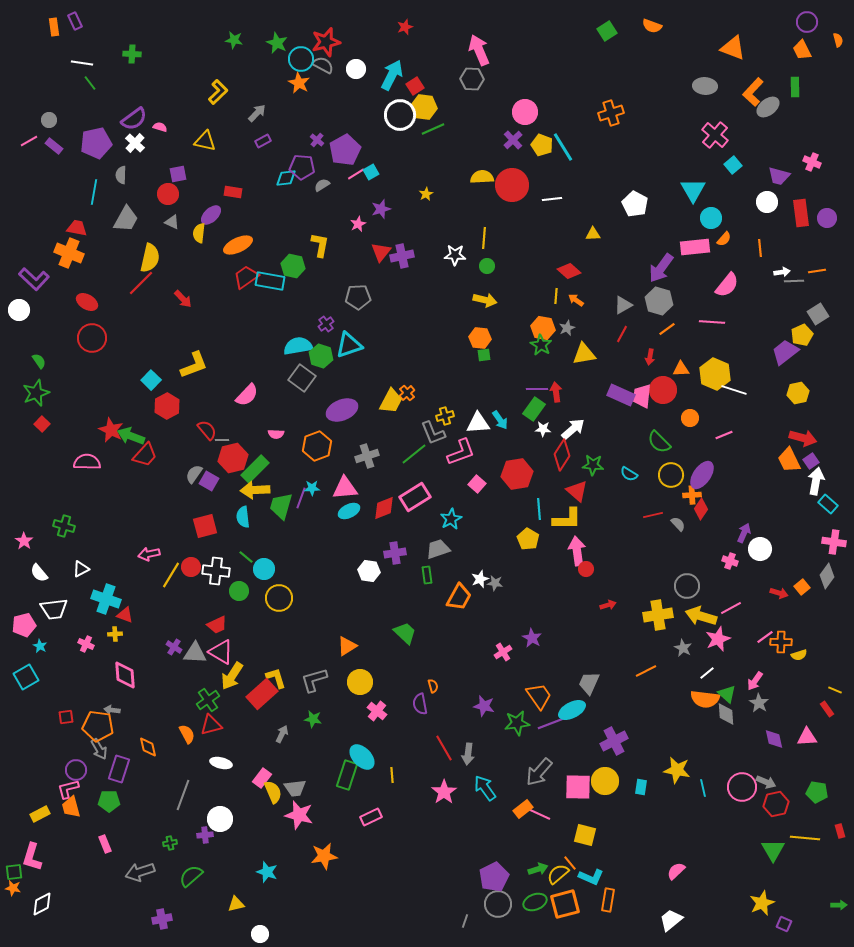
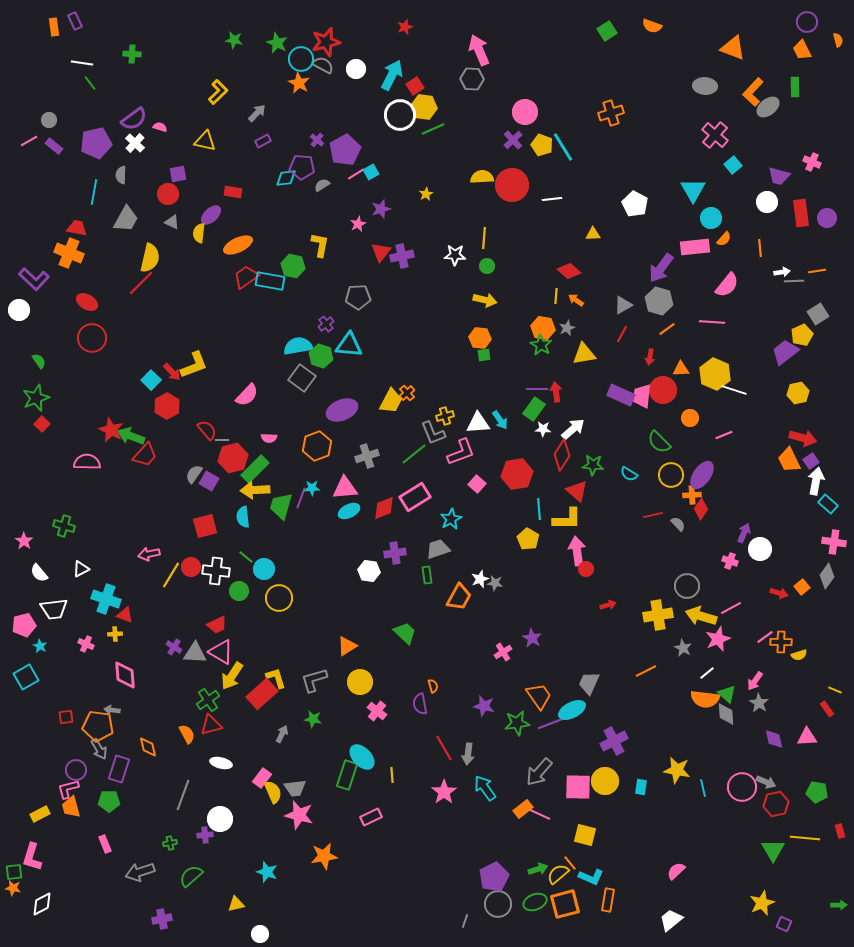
red arrow at (183, 299): moved 11 px left, 73 px down
cyan triangle at (349, 345): rotated 24 degrees clockwise
green star at (36, 393): moved 5 px down
pink semicircle at (276, 434): moved 7 px left, 4 px down
